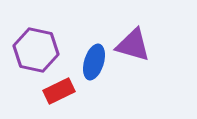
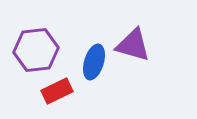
purple hexagon: rotated 18 degrees counterclockwise
red rectangle: moved 2 px left
